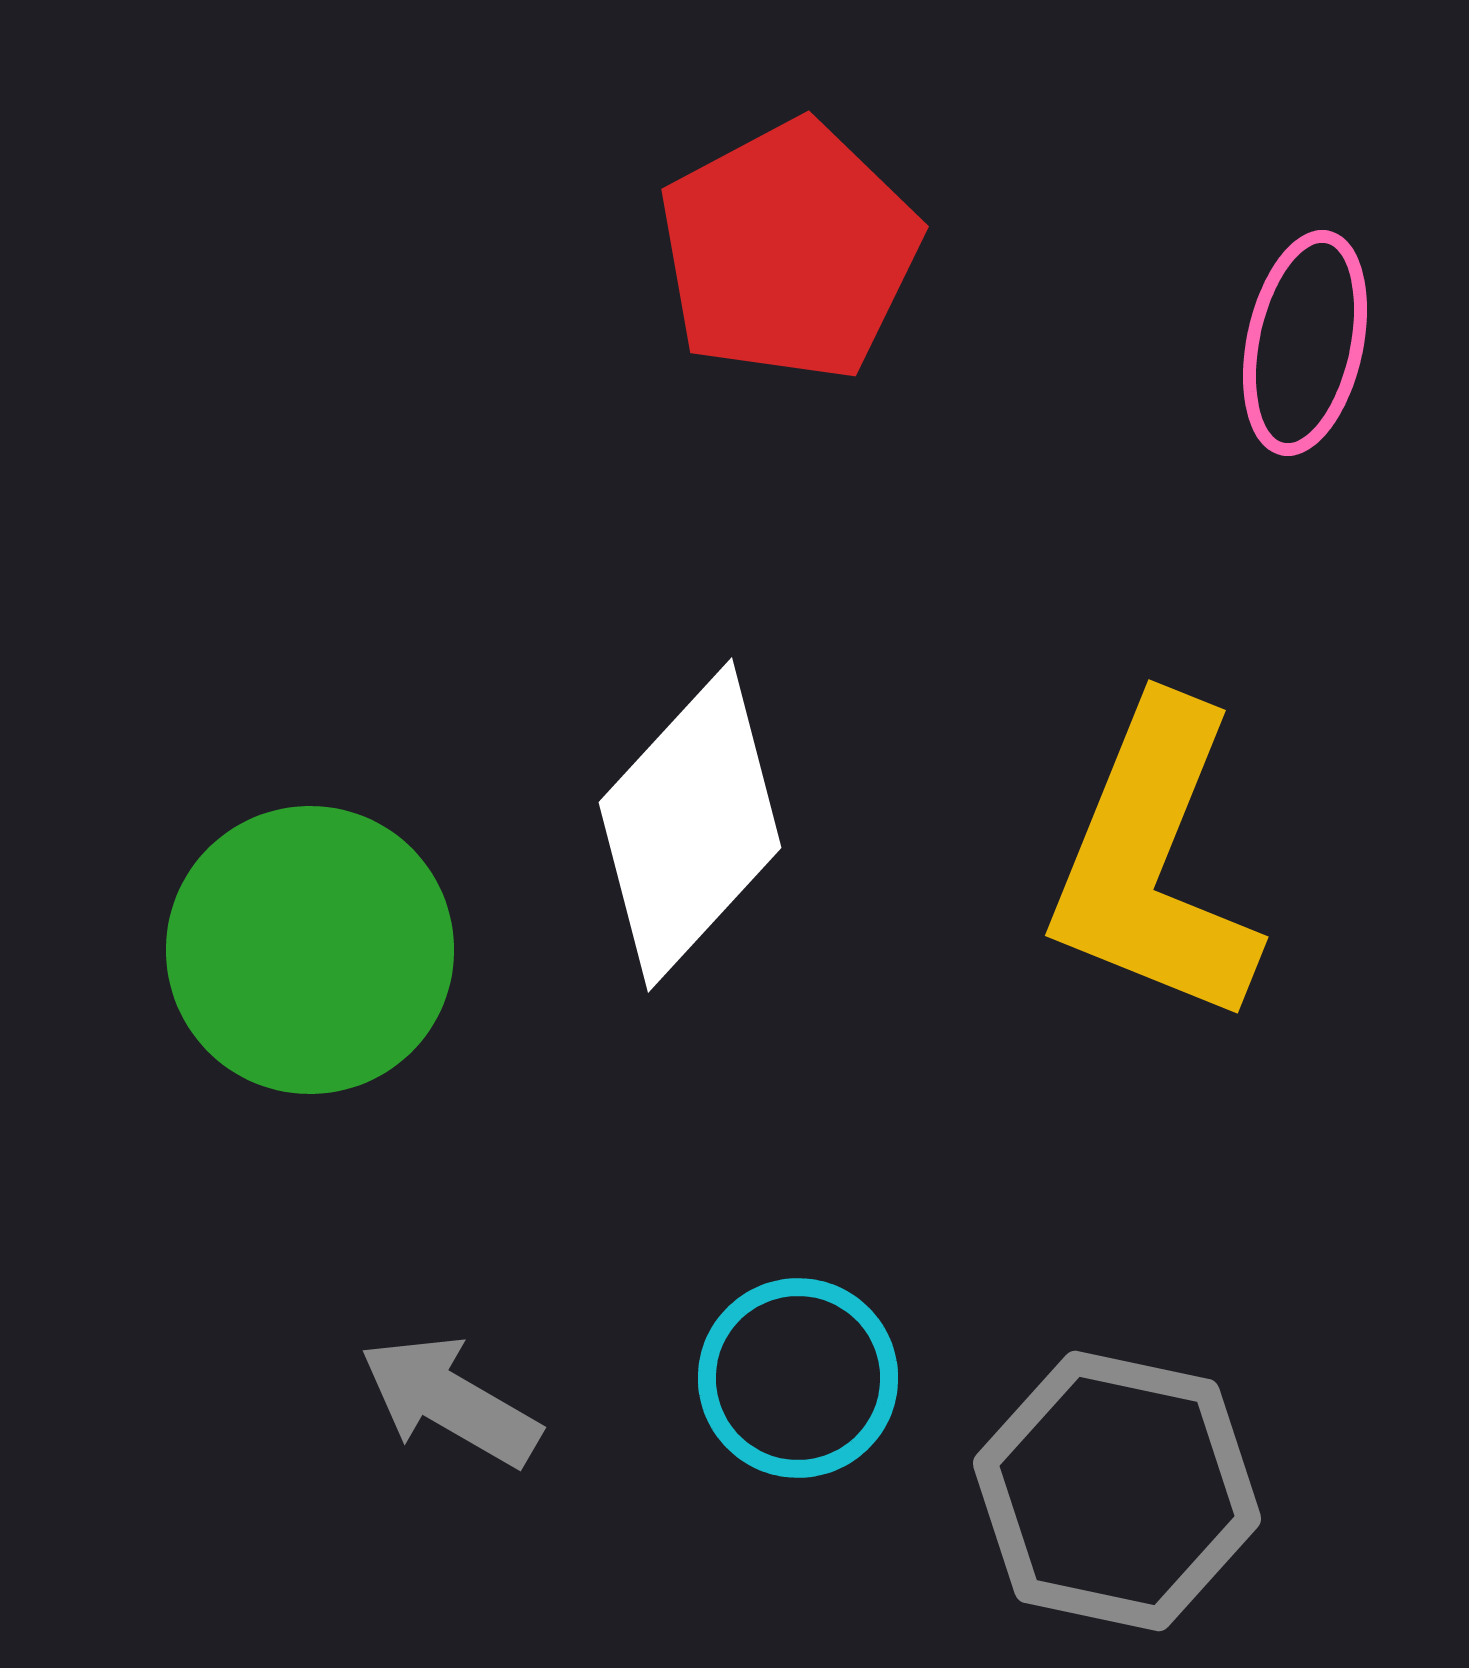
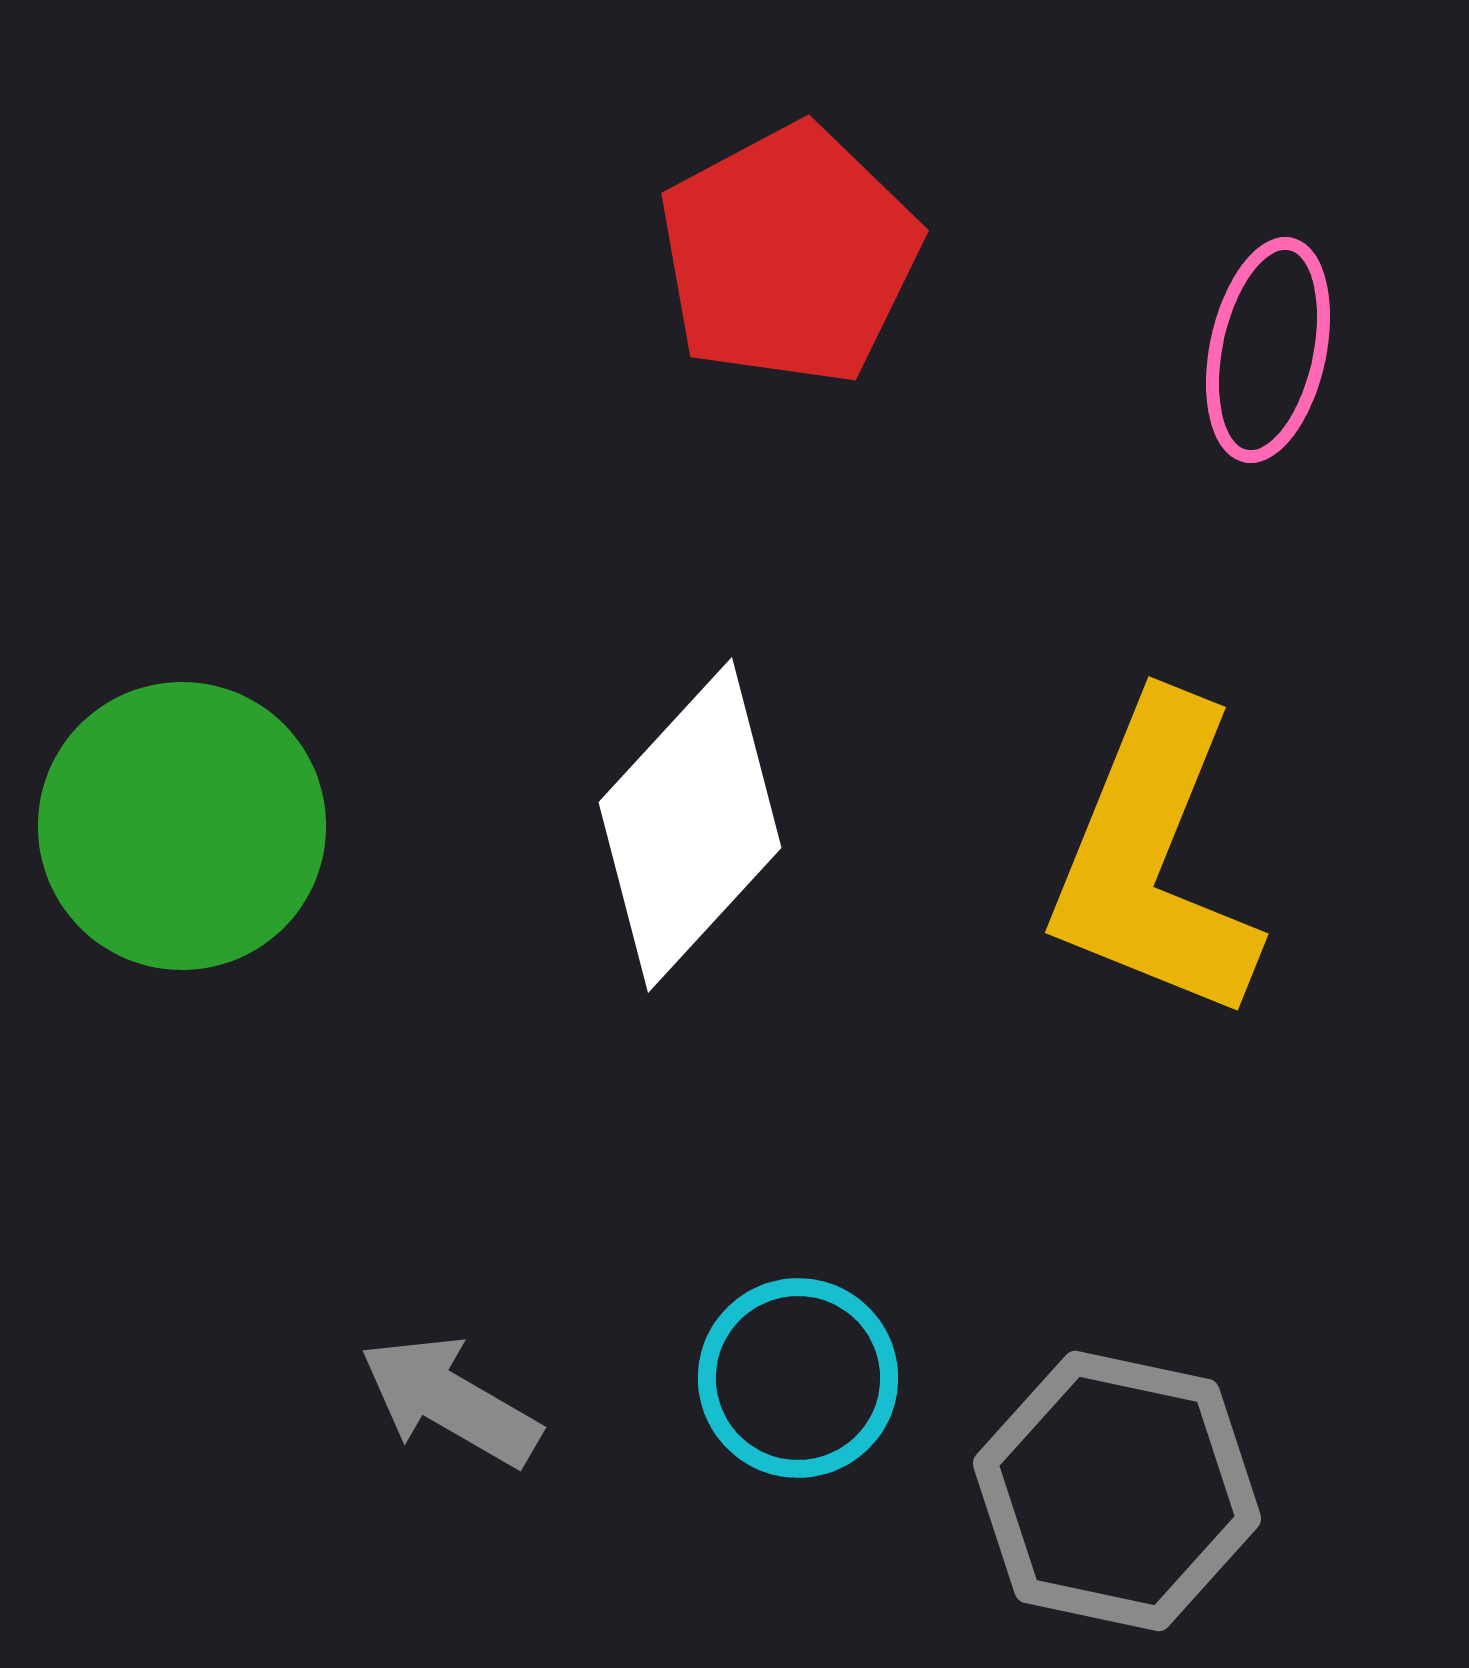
red pentagon: moved 4 px down
pink ellipse: moved 37 px left, 7 px down
yellow L-shape: moved 3 px up
green circle: moved 128 px left, 124 px up
